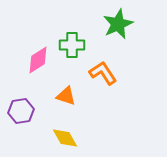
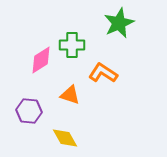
green star: moved 1 px right, 1 px up
pink diamond: moved 3 px right
orange L-shape: rotated 24 degrees counterclockwise
orange triangle: moved 4 px right, 1 px up
purple hexagon: moved 8 px right; rotated 15 degrees clockwise
